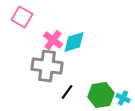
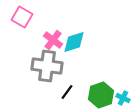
green hexagon: rotated 10 degrees counterclockwise
